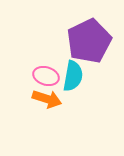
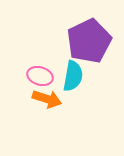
pink ellipse: moved 6 px left
